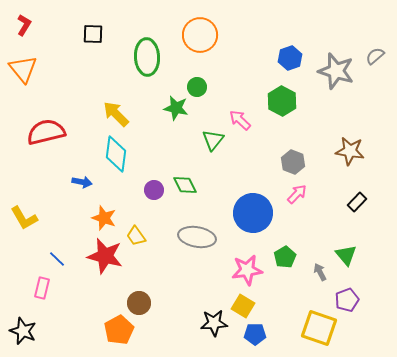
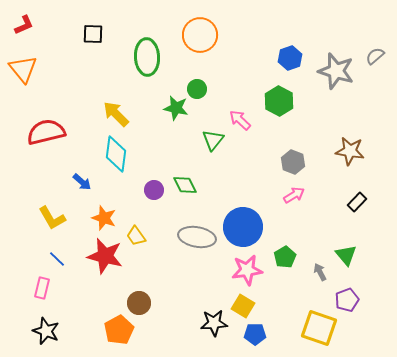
red L-shape at (24, 25): rotated 35 degrees clockwise
green circle at (197, 87): moved 2 px down
green hexagon at (282, 101): moved 3 px left
blue arrow at (82, 182): rotated 30 degrees clockwise
pink arrow at (297, 194): moved 3 px left, 1 px down; rotated 15 degrees clockwise
blue circle at (253, 213): moved 10 px left, 14 px down
yellow L-shape at (24, 218): moved 28 px right
black star at (23, 331): moved 23 px right
